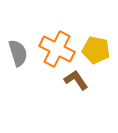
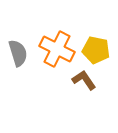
brown L-shape: moved 8 px right
